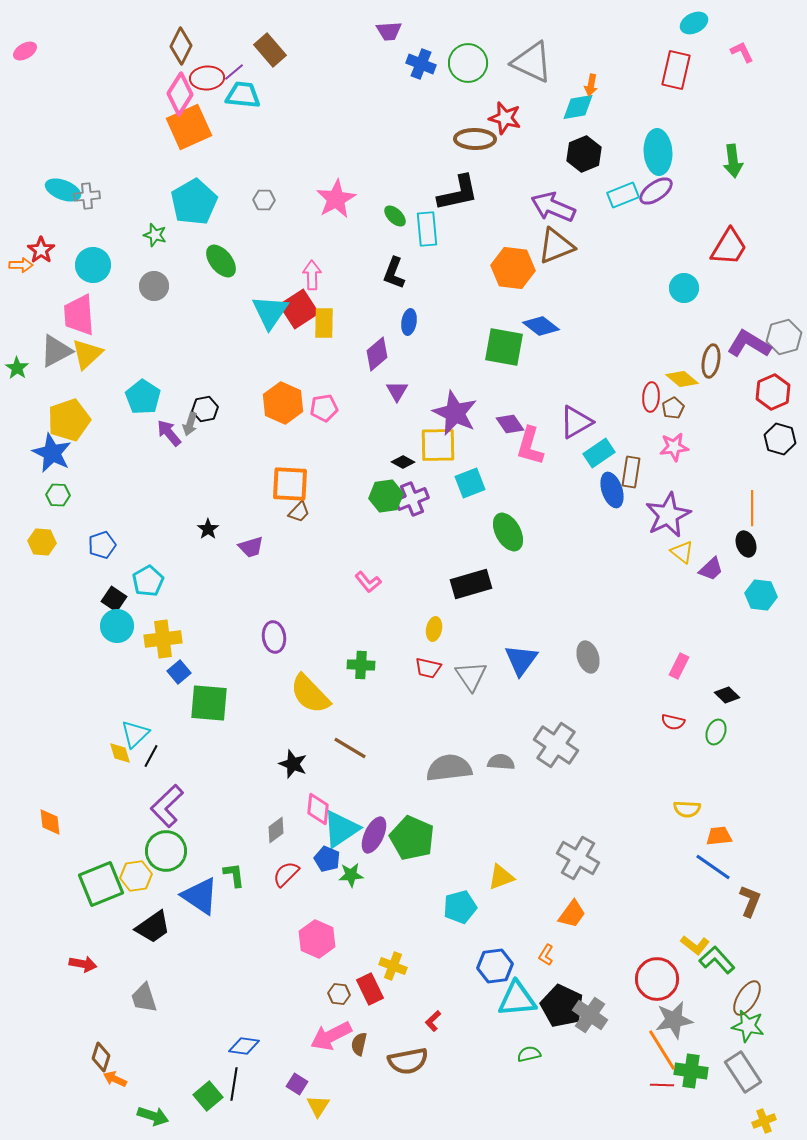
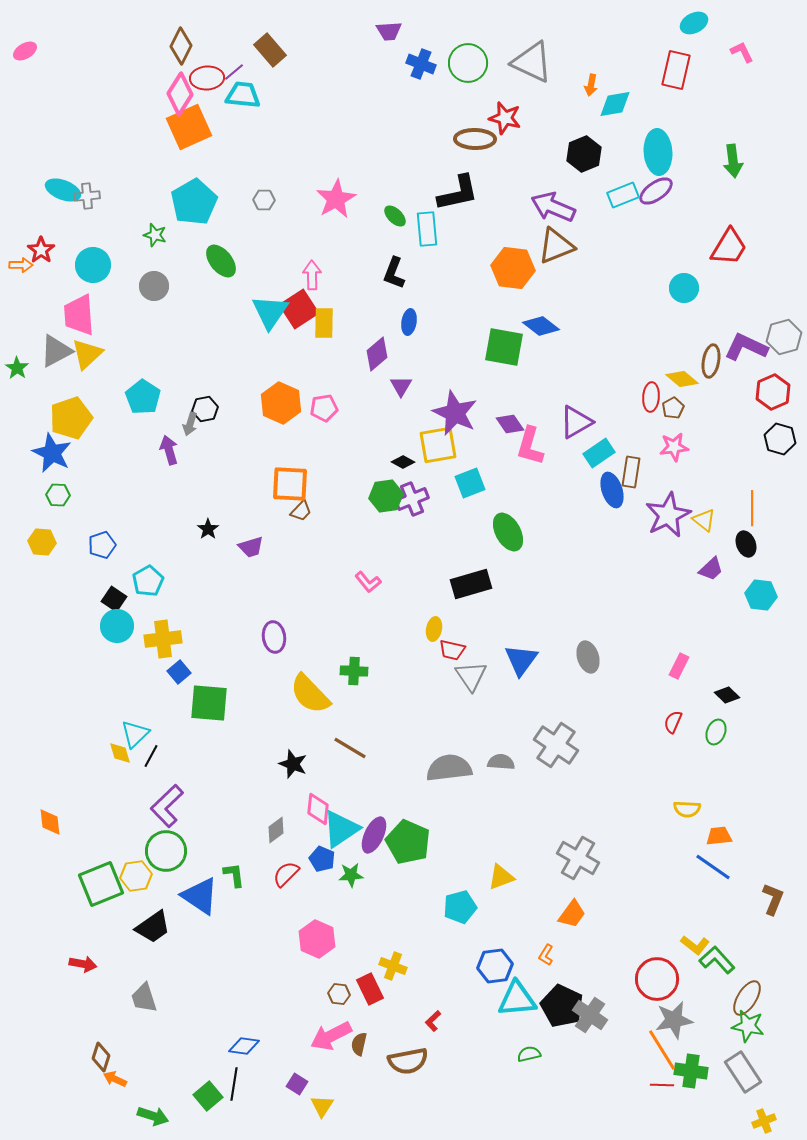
cyan diamond at (578, 107): moved 37 px right, 3 px up
purple L-shape at (749, 344): moved 3 px left, 3 px down; rotated 6 degrees counterclockwise
purple triangle at (397, 391): moved 4 px right, 5 px up
orange hexagon at (283, 403): moved 2 px left
yellow pentagon at (69, 420): moved 2 px right, 2 px up
purple arrow at (169, 433): moved 17 px down; rotated 24 degrees clockwise
yellow square at (438, 445): rotated 9 degrees counterclockwise
brown trapezoid at (299, 512): moved 2 px right, 1 px up
yellow triangle at (682, 552): moved 22 px right, 32 px up
green cross at (361, 665): moved 7 px left, 6 px down
red trapezoid at (428, 668): moved 24 px right, 18 px up
red semicircle at (673, 722): rotated 100 degrees clockwise
green pentagon at (412, 838): moved 4 px left, 4 px down
blue pentagon at (327, 859): moved 5 px left
brown L-shape at (750, 901): moved 23 px right, 2 px up
yellow triangle at (318, 1106): moved 4 px right
